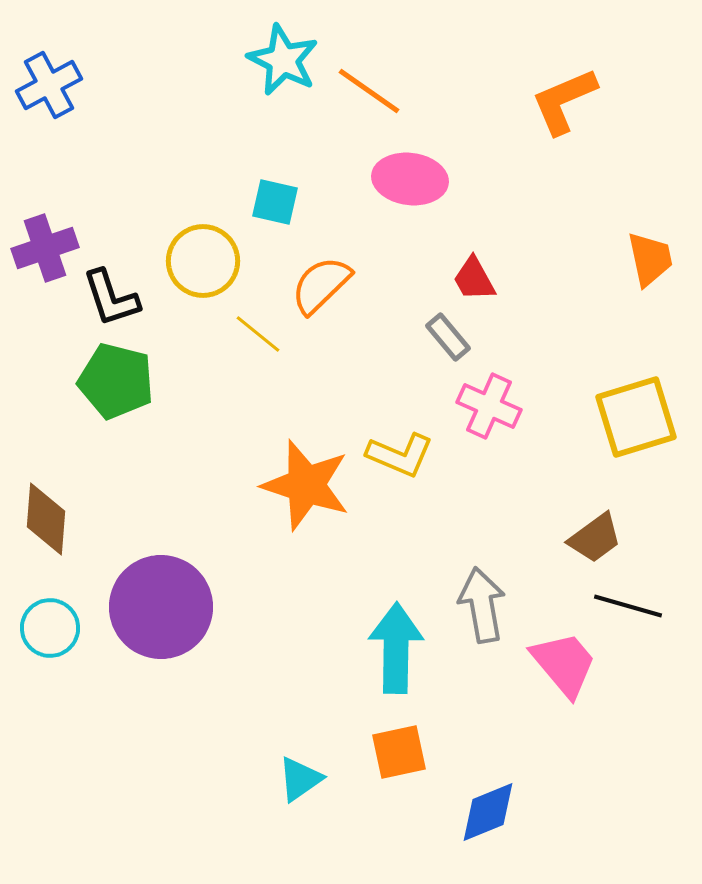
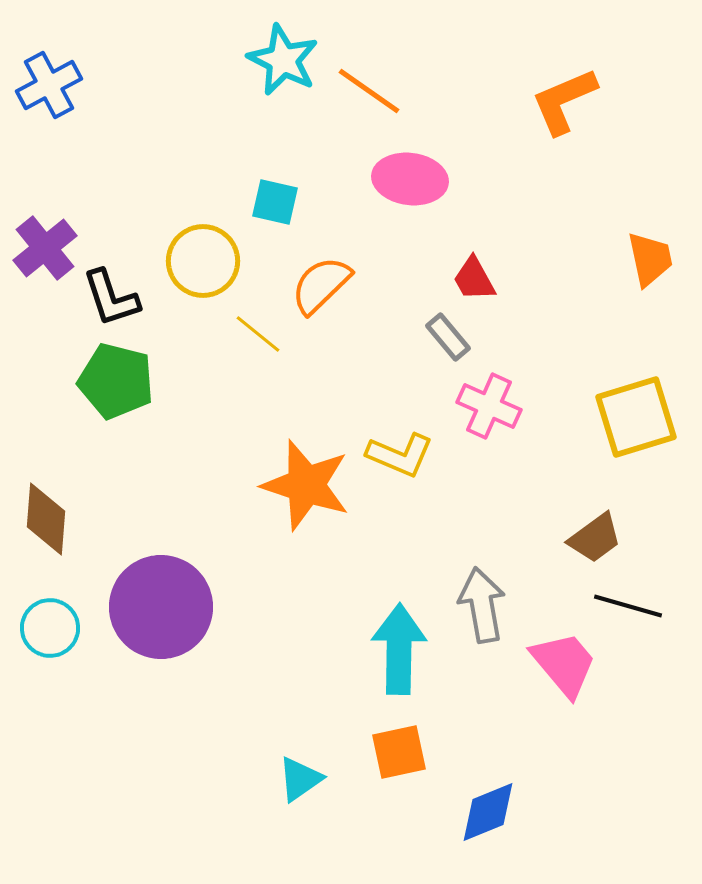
purple cross: rotated 20 degrees counterclockwise
cyan arrow: moved 3 px right, 1 px down
